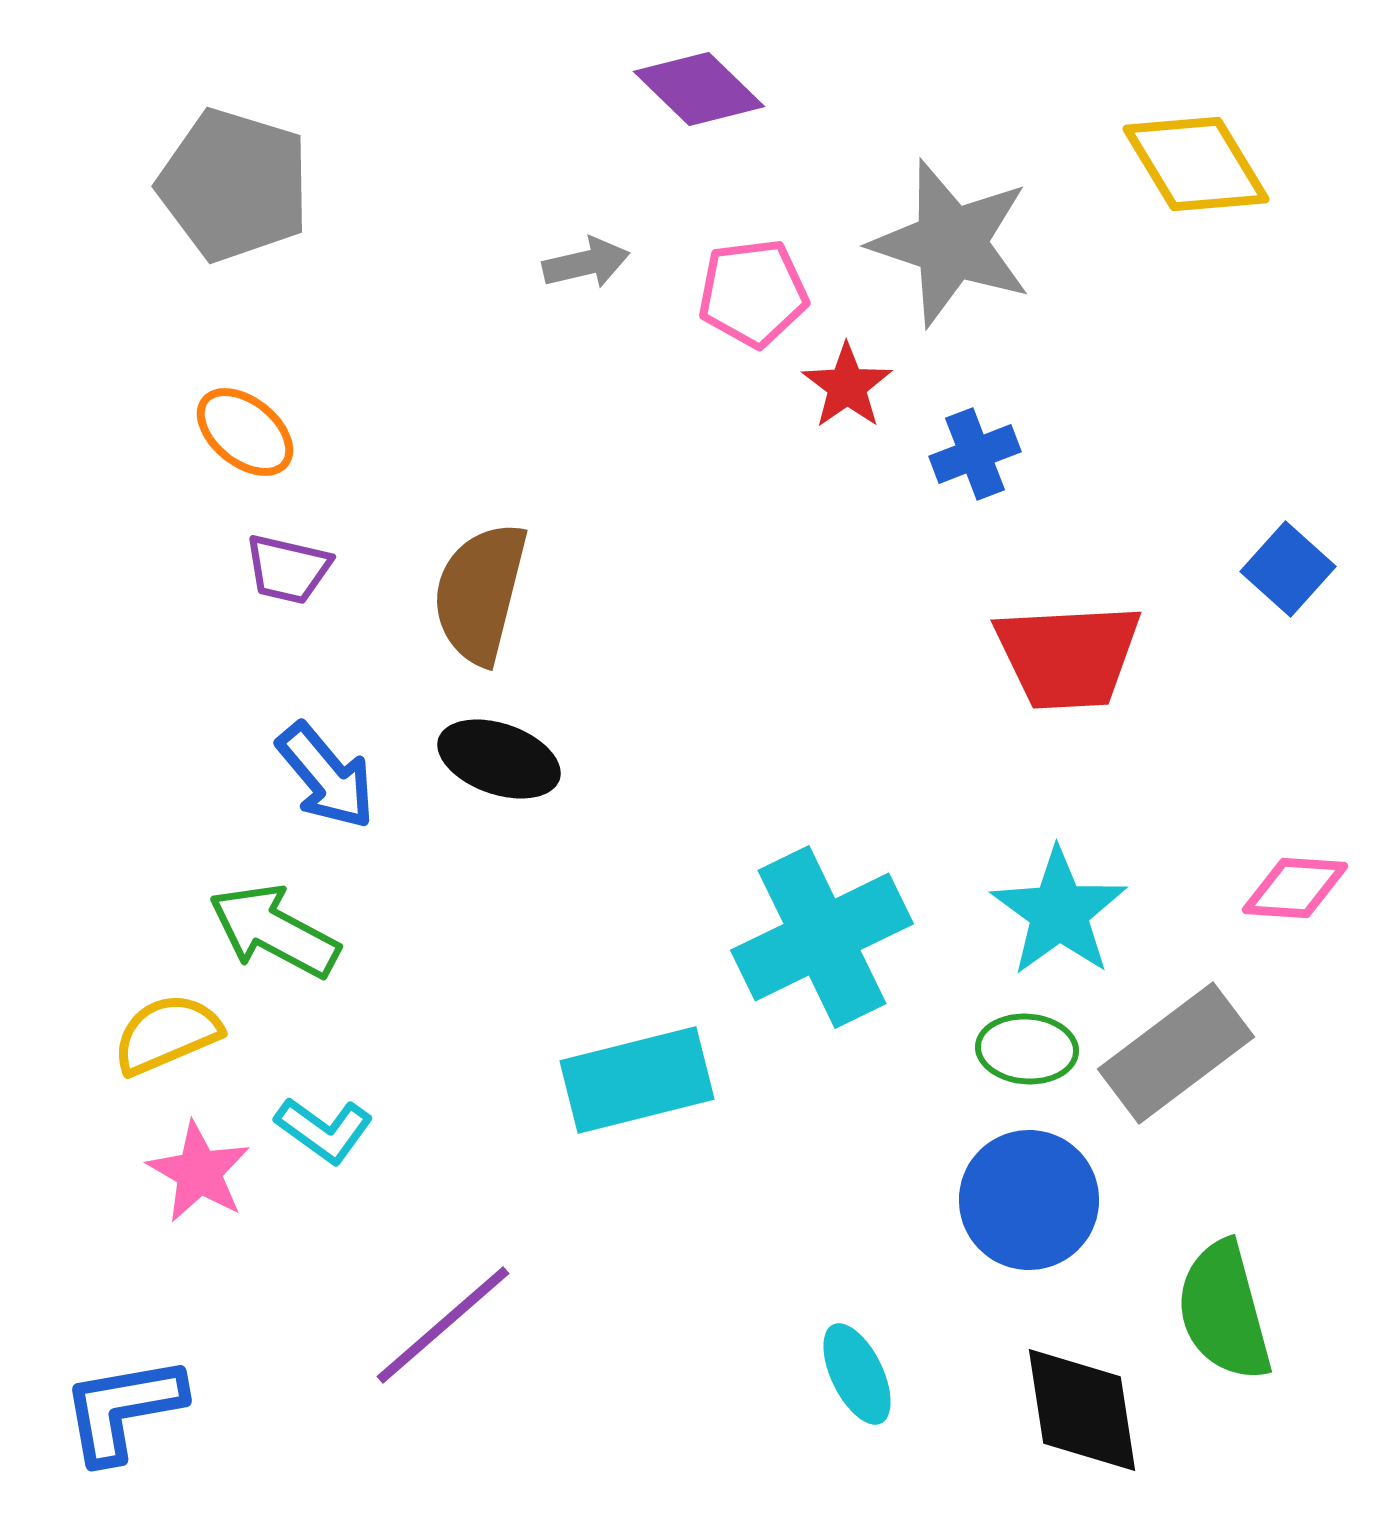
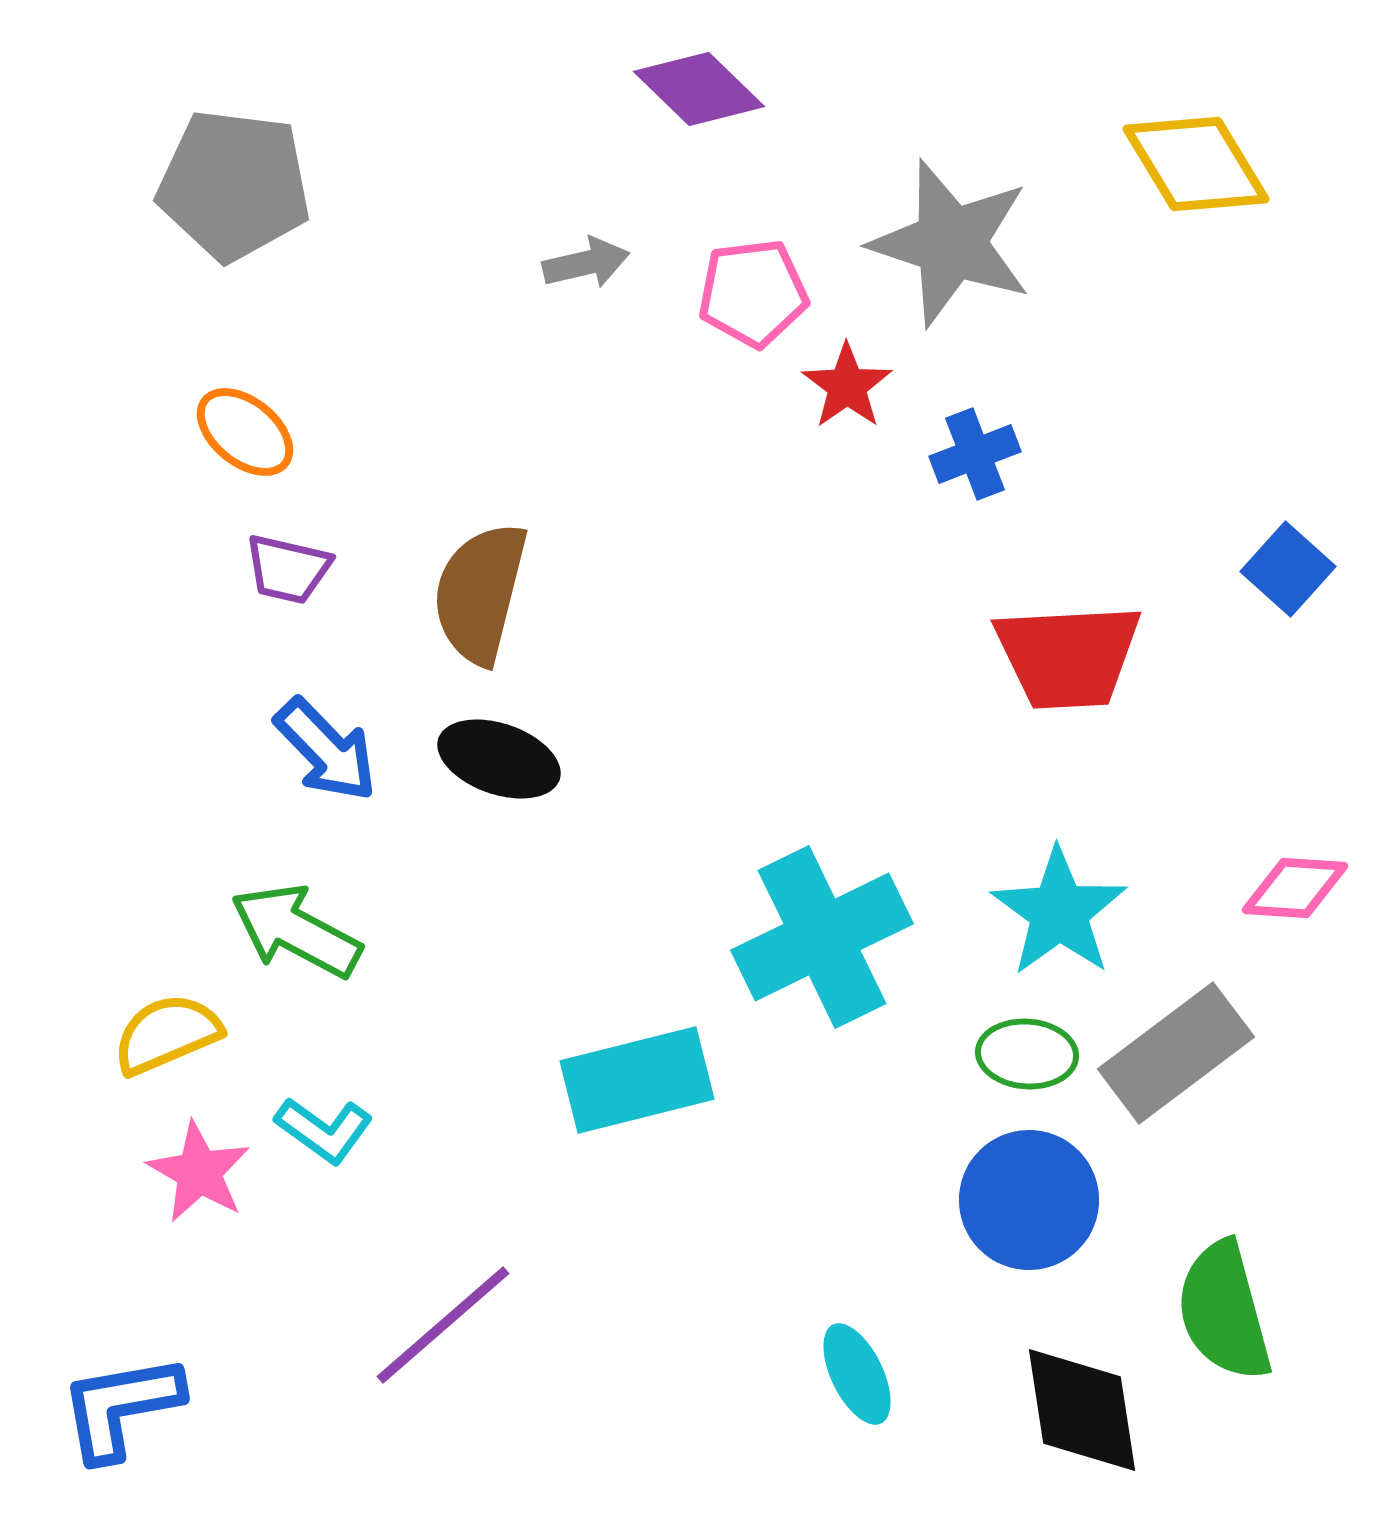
gray pentagon: rotated 10 degrees counterclockwise
blue arrow: moved 26 px up; rotated 4 degrees counterclockwise
green arrow: moved 22 px right
green ellipse: moved 5 px down
blue L-shape: moved 2 px left, 2 px up
